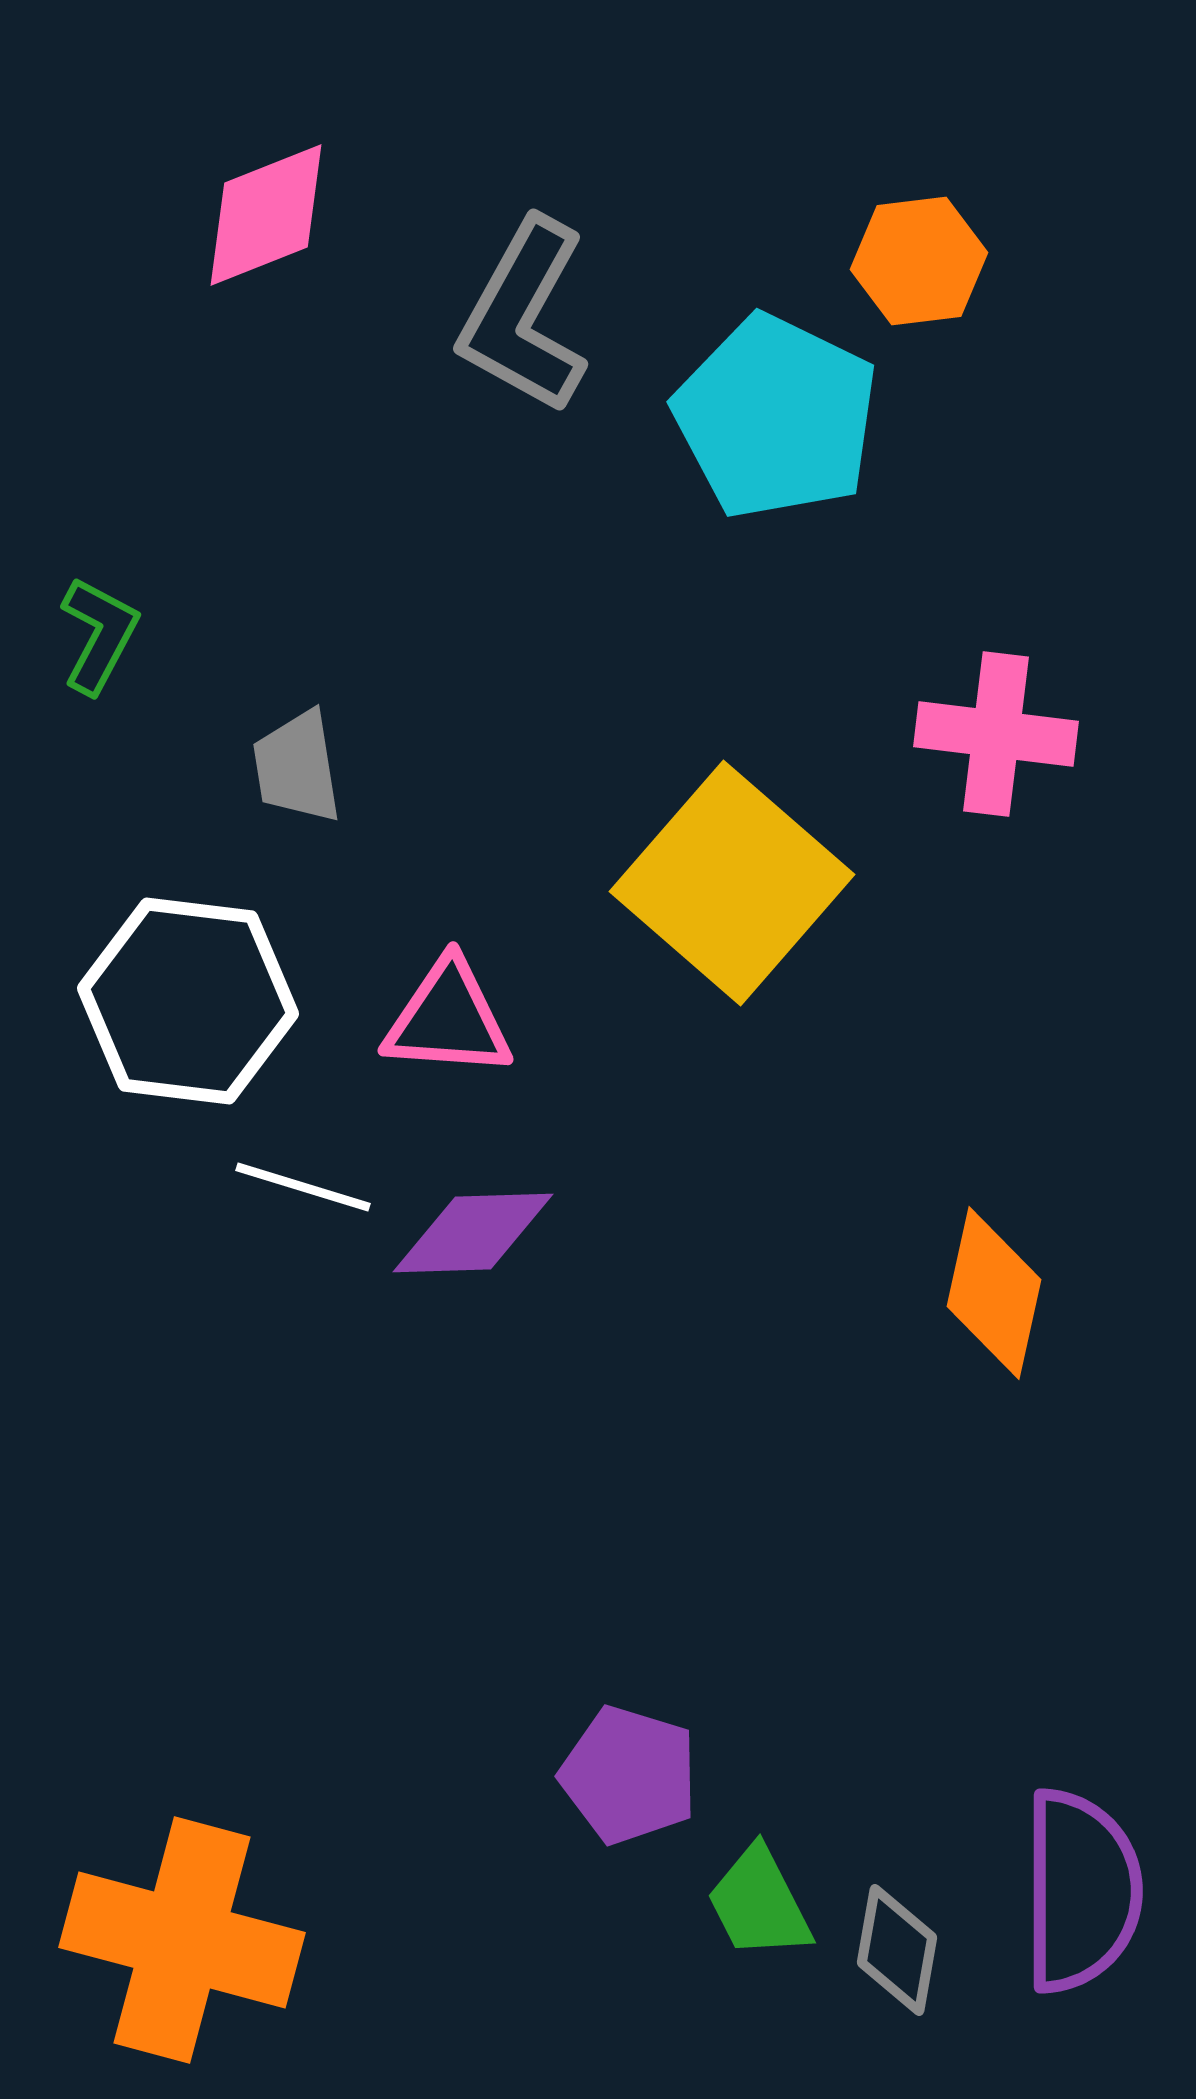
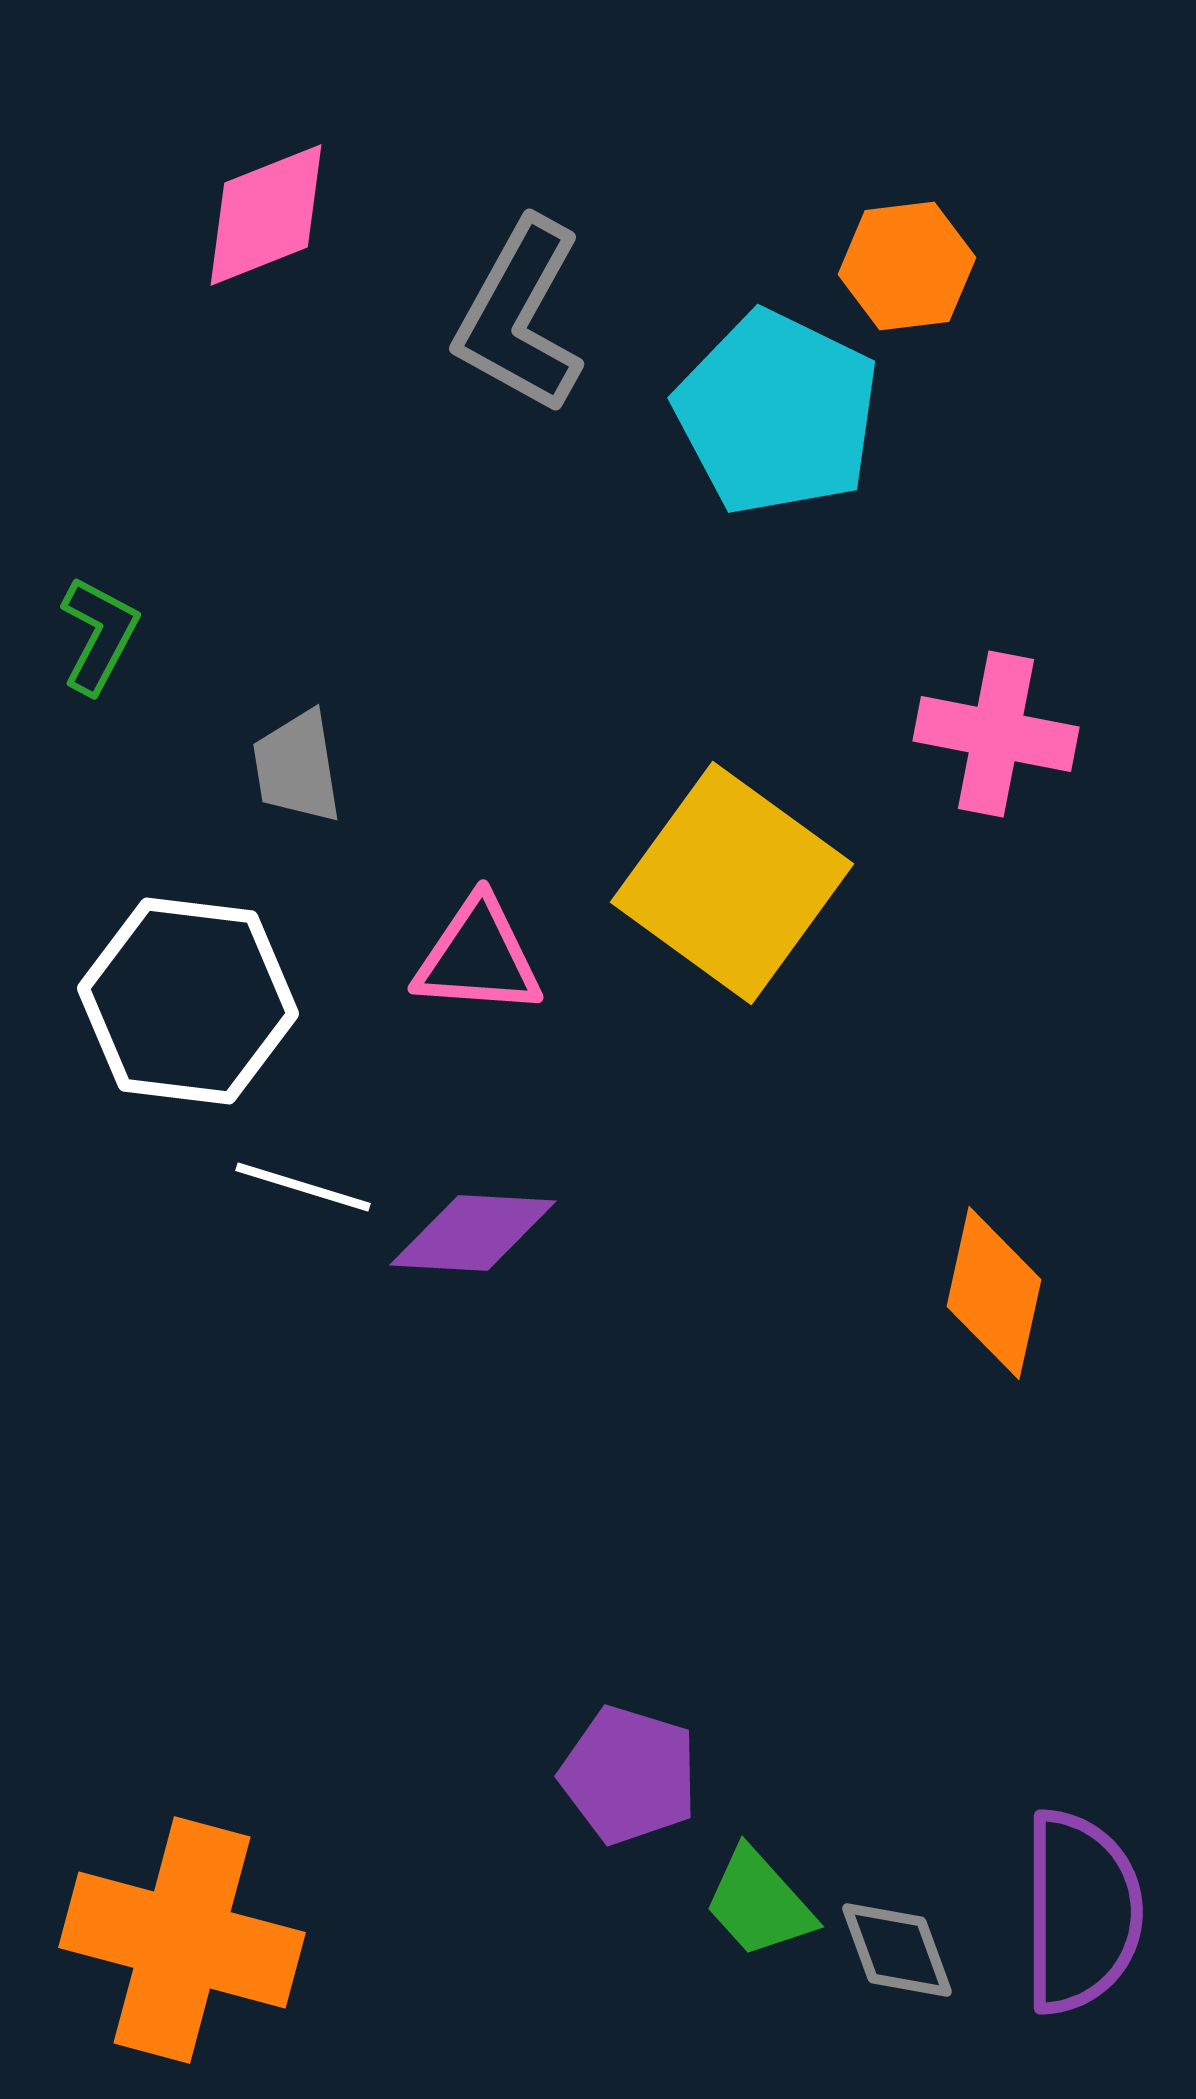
orange hexagon: moved 12 px left, 5 px down
gray L-shape: moved 4 px left
cyan pentagon: moved 1 px right, 4 px up
pink cross: rotated 4 degrees clockwise
yellow square: rotated 5 degrees counterclockwise
pink triangle: moved 30 px right, 62 px up
purple diamond: rotated 5 degrees clockwise
purple semicircle: moved 21 px down
green trapezoid: rotated 15 degrees counterclockwise
gray diamond: rotated 30 degrees counterclockwise
